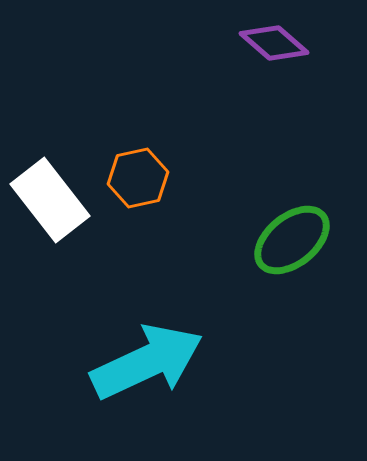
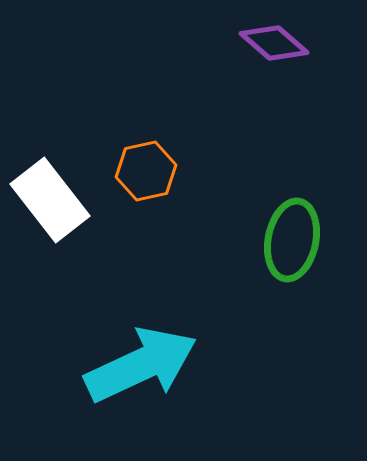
orange hexagon: moved 8 px right, 7 px up
green ellipse: rotated 40 degrees counterclockwise
cyan arrow: moved 6 px left, 3 px down
